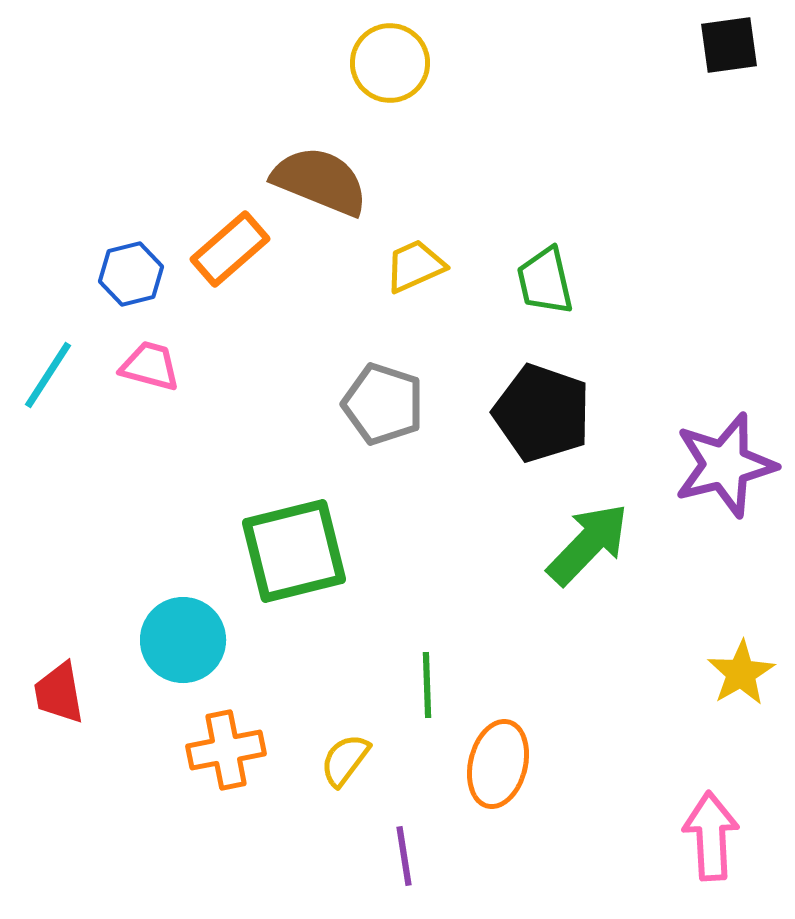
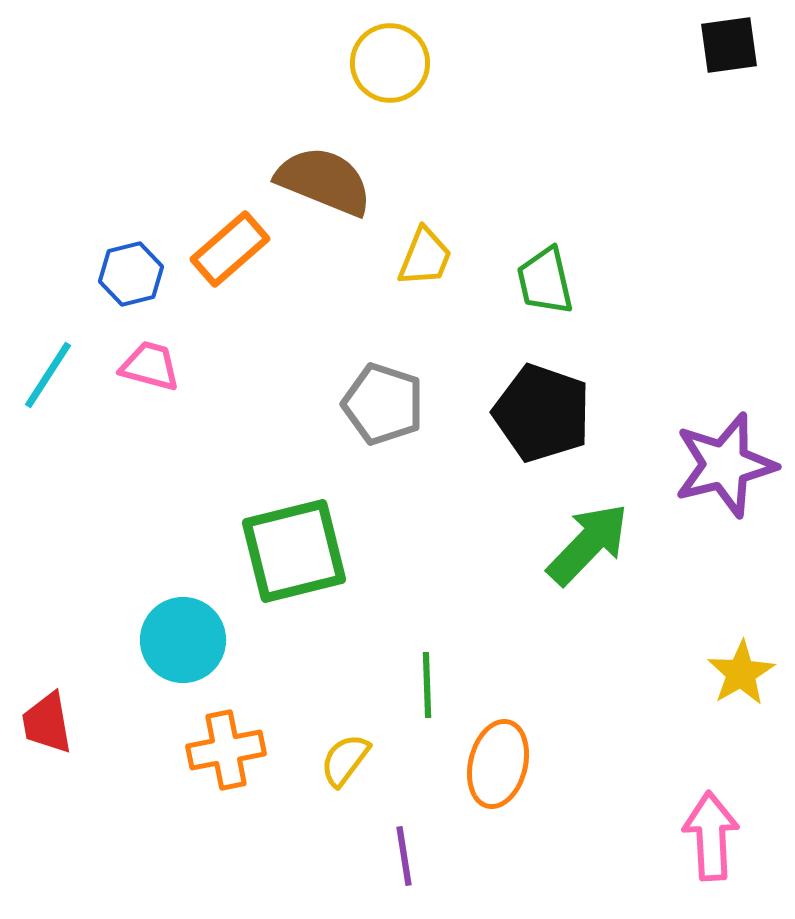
brown semicircle: moved 4 px right
yellow trapezoid: moved 10 px right, 9 px up; rotated 136 degrees clockwise
red trapezoid: moved 12 px left, 30 px down
